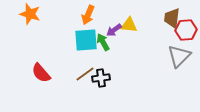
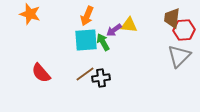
orange arrow: moved 1 px left, 1 px down
red hexagon: moved 2 px left
